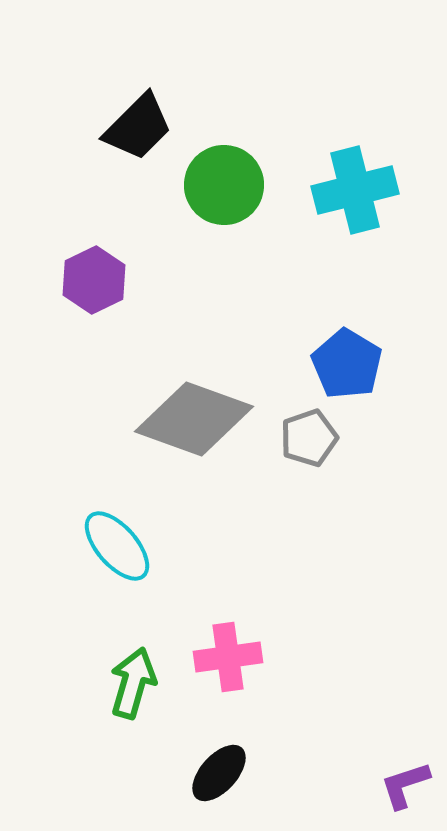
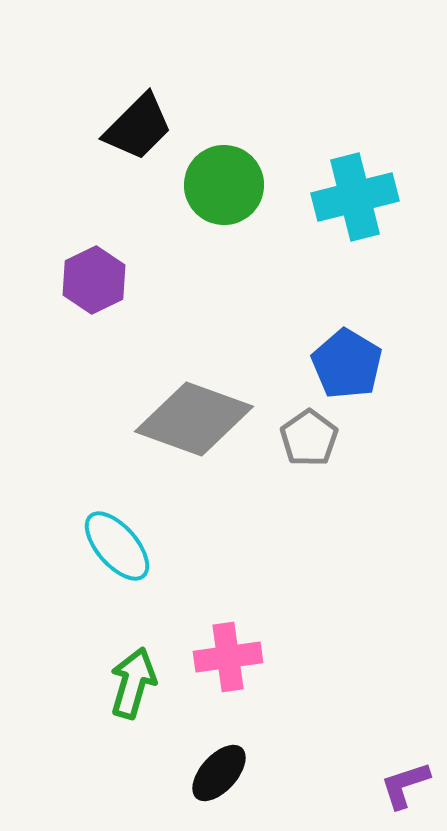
cyan cross: moved 7 px down
gray pentagon: rotated 16 degrees counterclockwise
